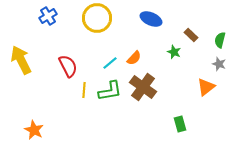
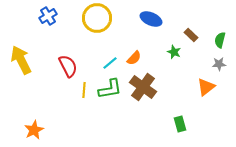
gray star: rotated 24 degrees counterclockwise
green L-shape: moved 2 px up
orange star: rotated 18 degrees clockwise
